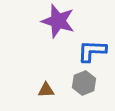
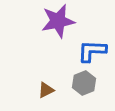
purple star: rotated 28 degrees counterclockwise
brown triangle: rotated 24 degrees counterclockwise
